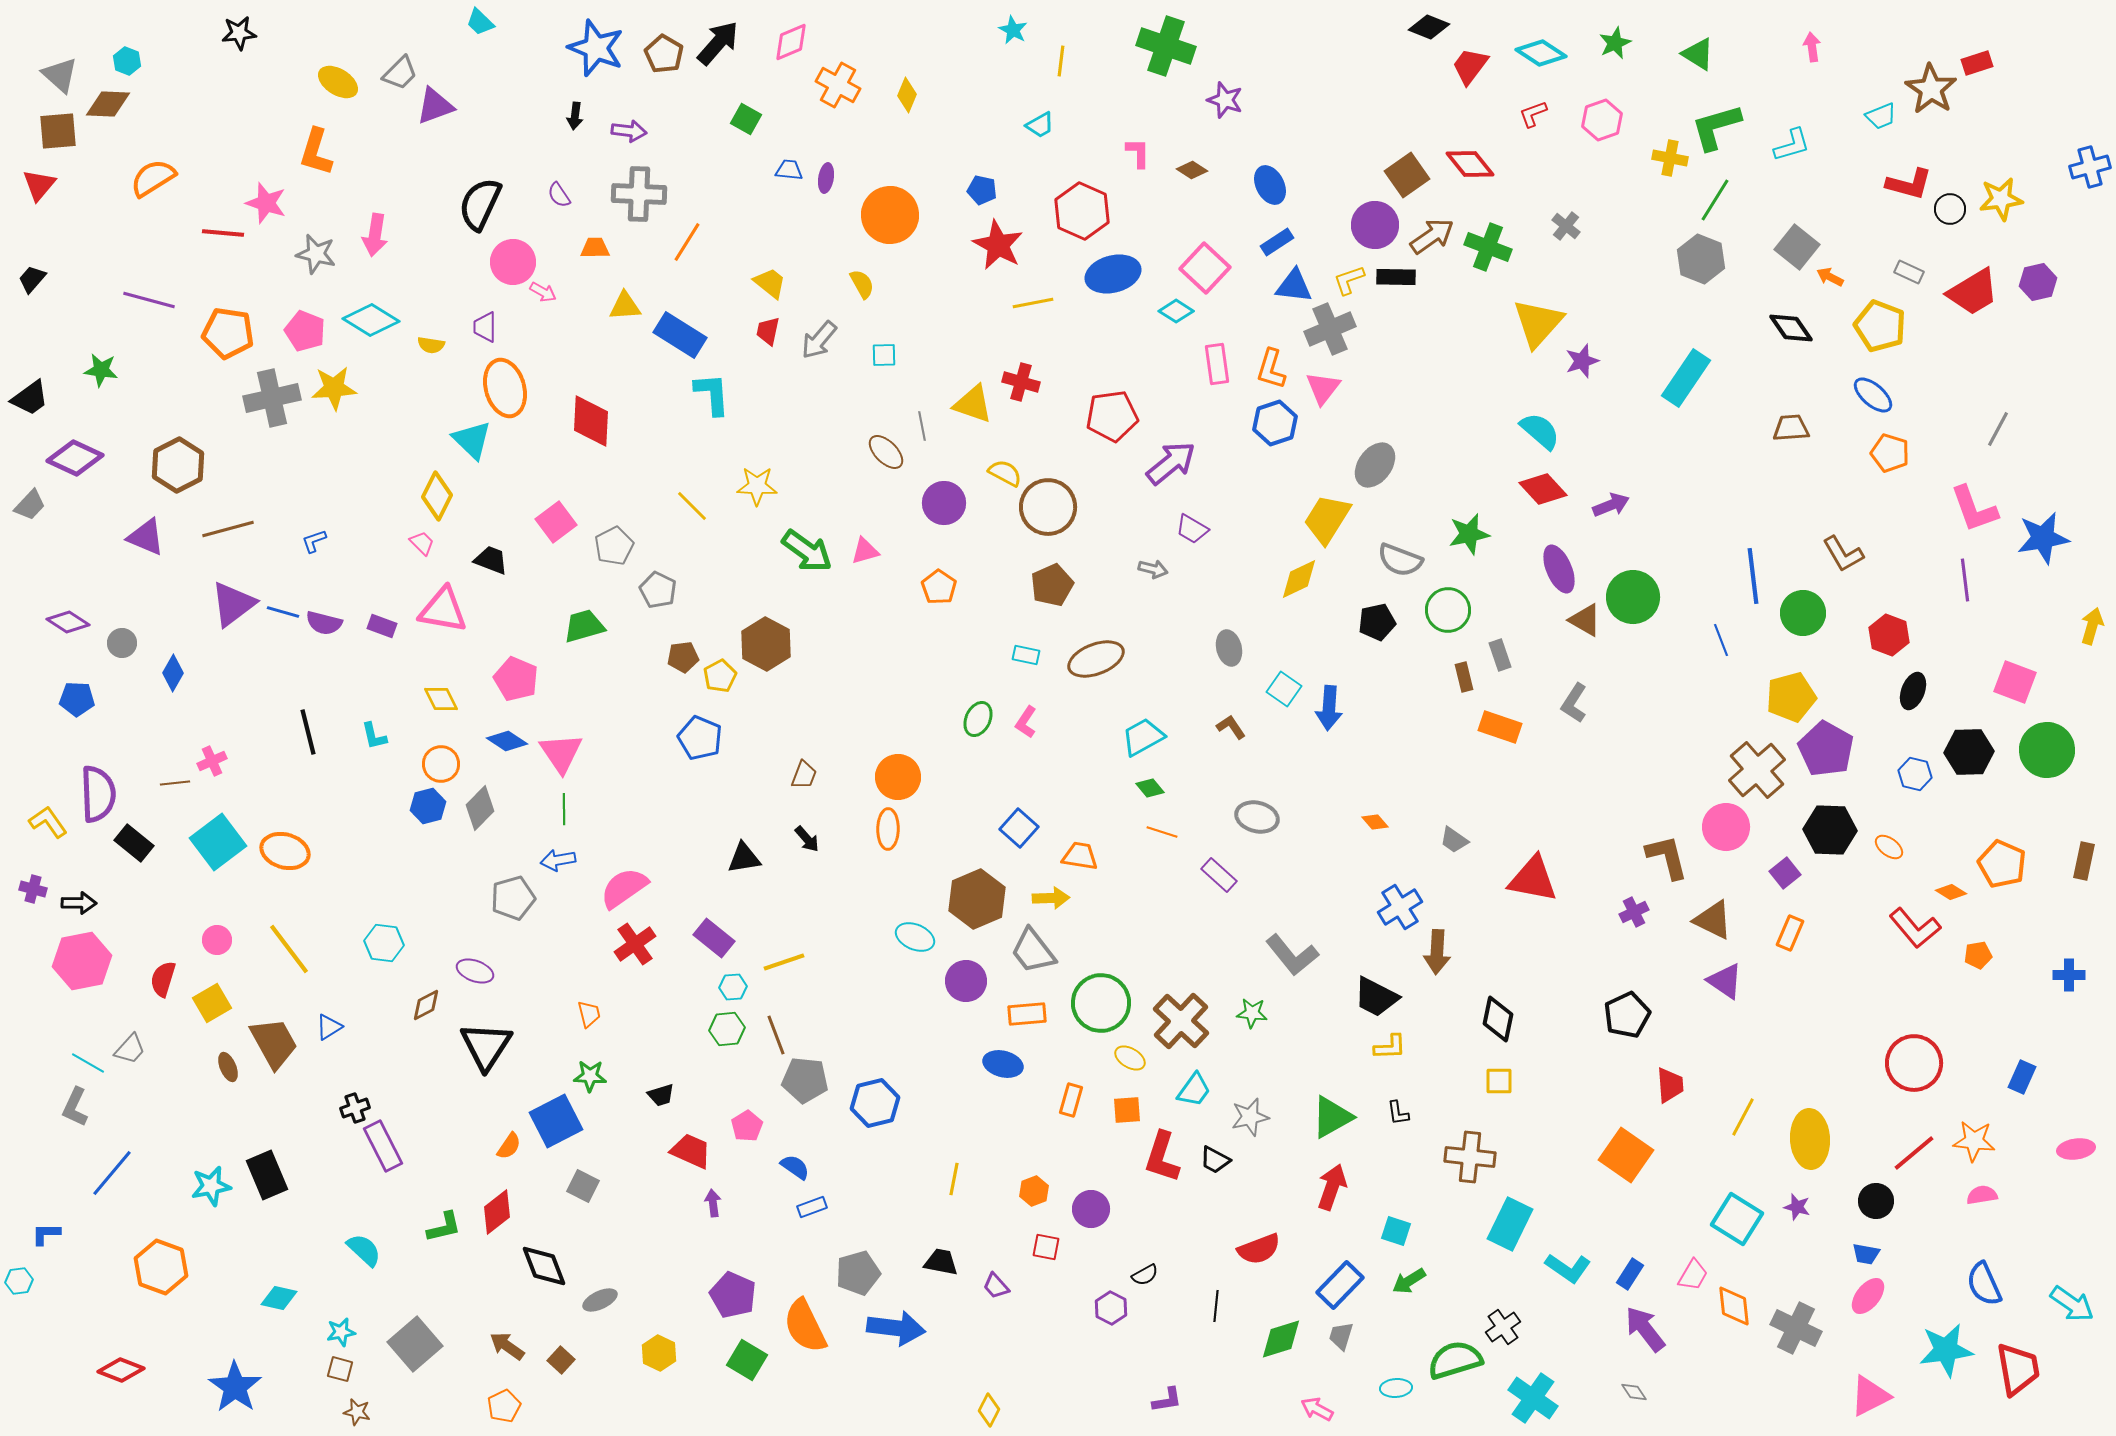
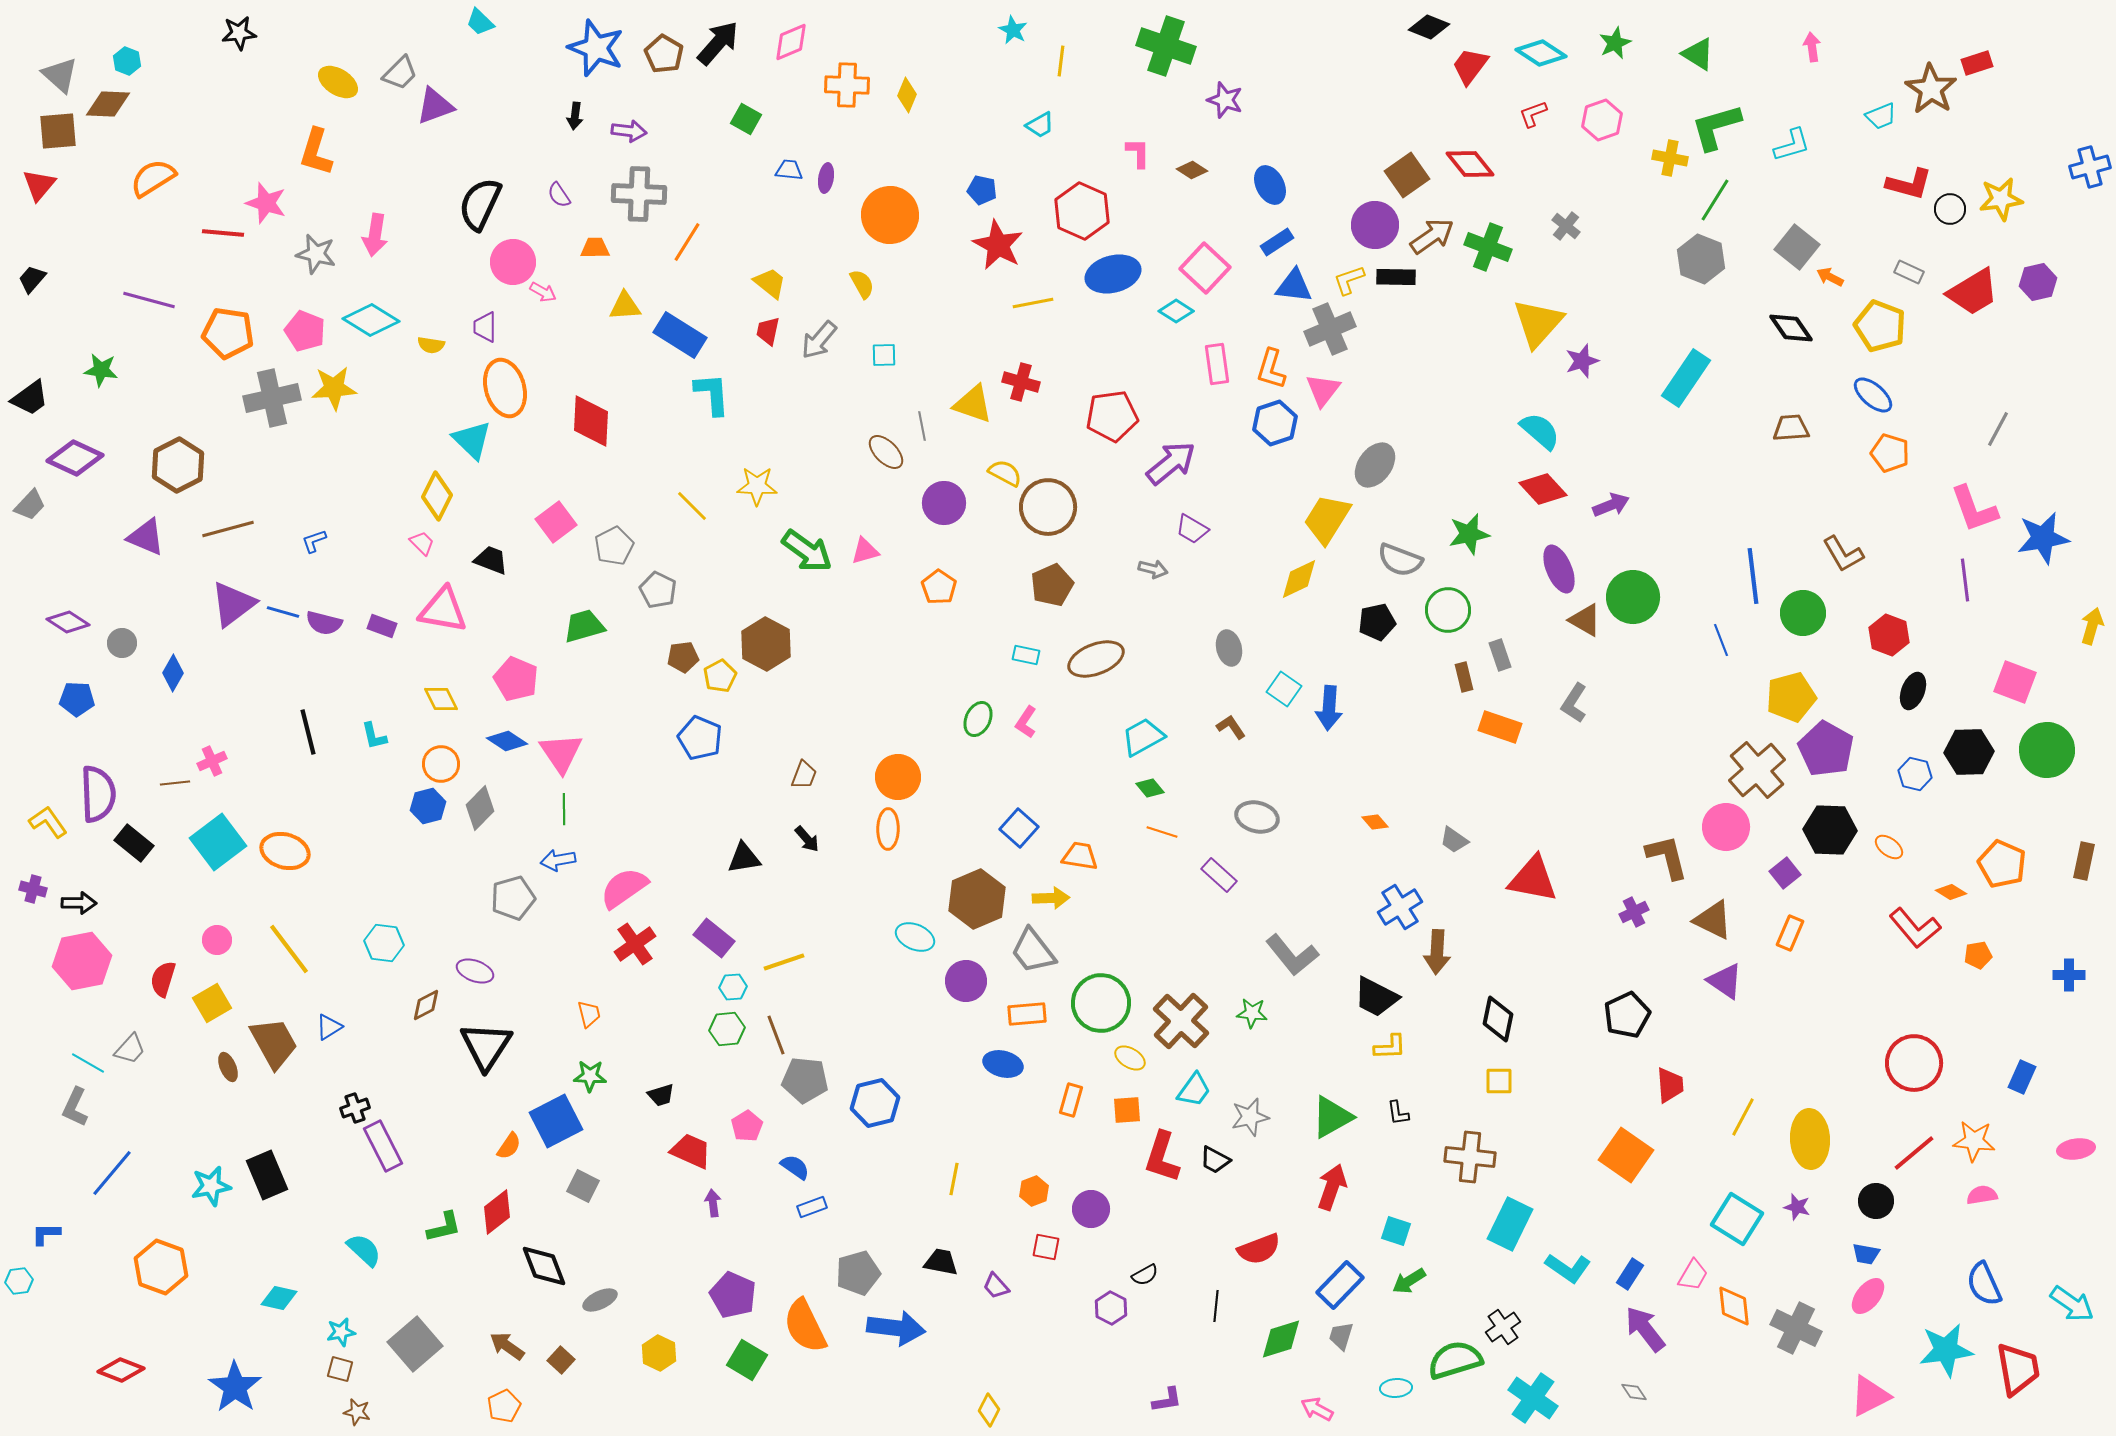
orange cross at (838, 85): moved 9 px right; rotated 27 degrees counterclockwise
pink triangle at (1323, 388): moved 2 px down
